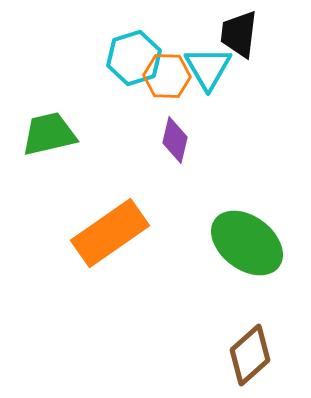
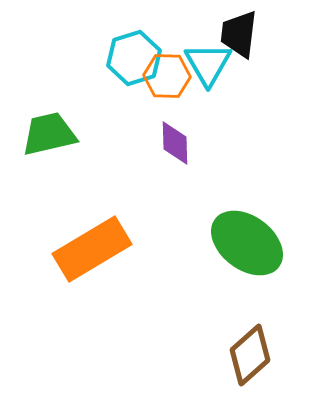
cyan triangle: moved 4 px up
purple diamond: moved 3 px down; rotated 15 degrees counterclockwise
orange rectangle: moved 18 px left, 16 px down; rotated 4 degrees clockwise
